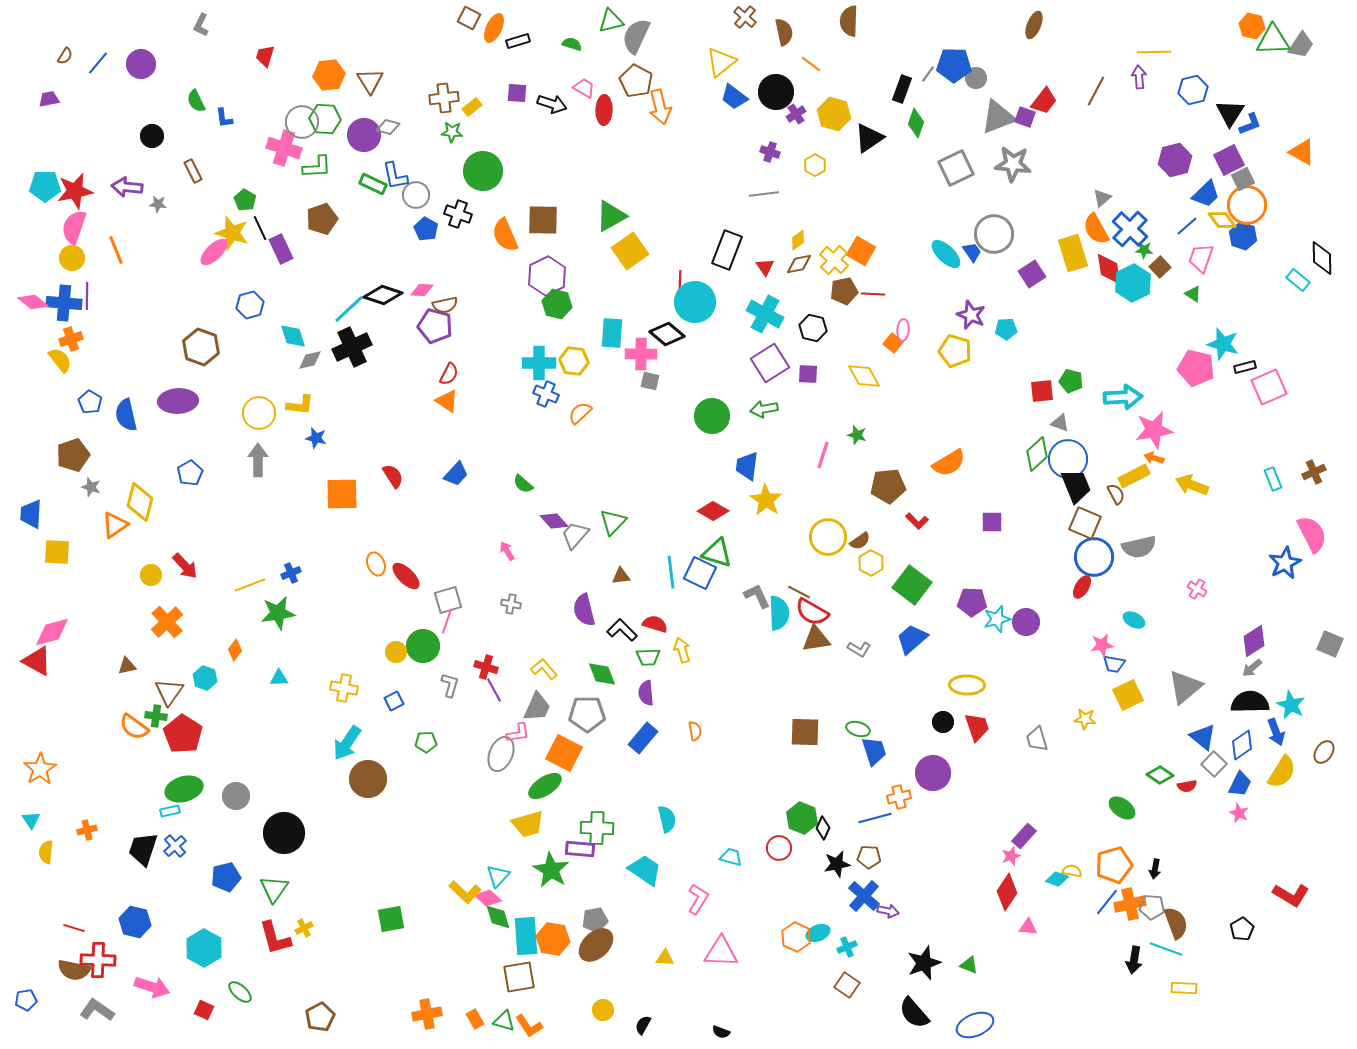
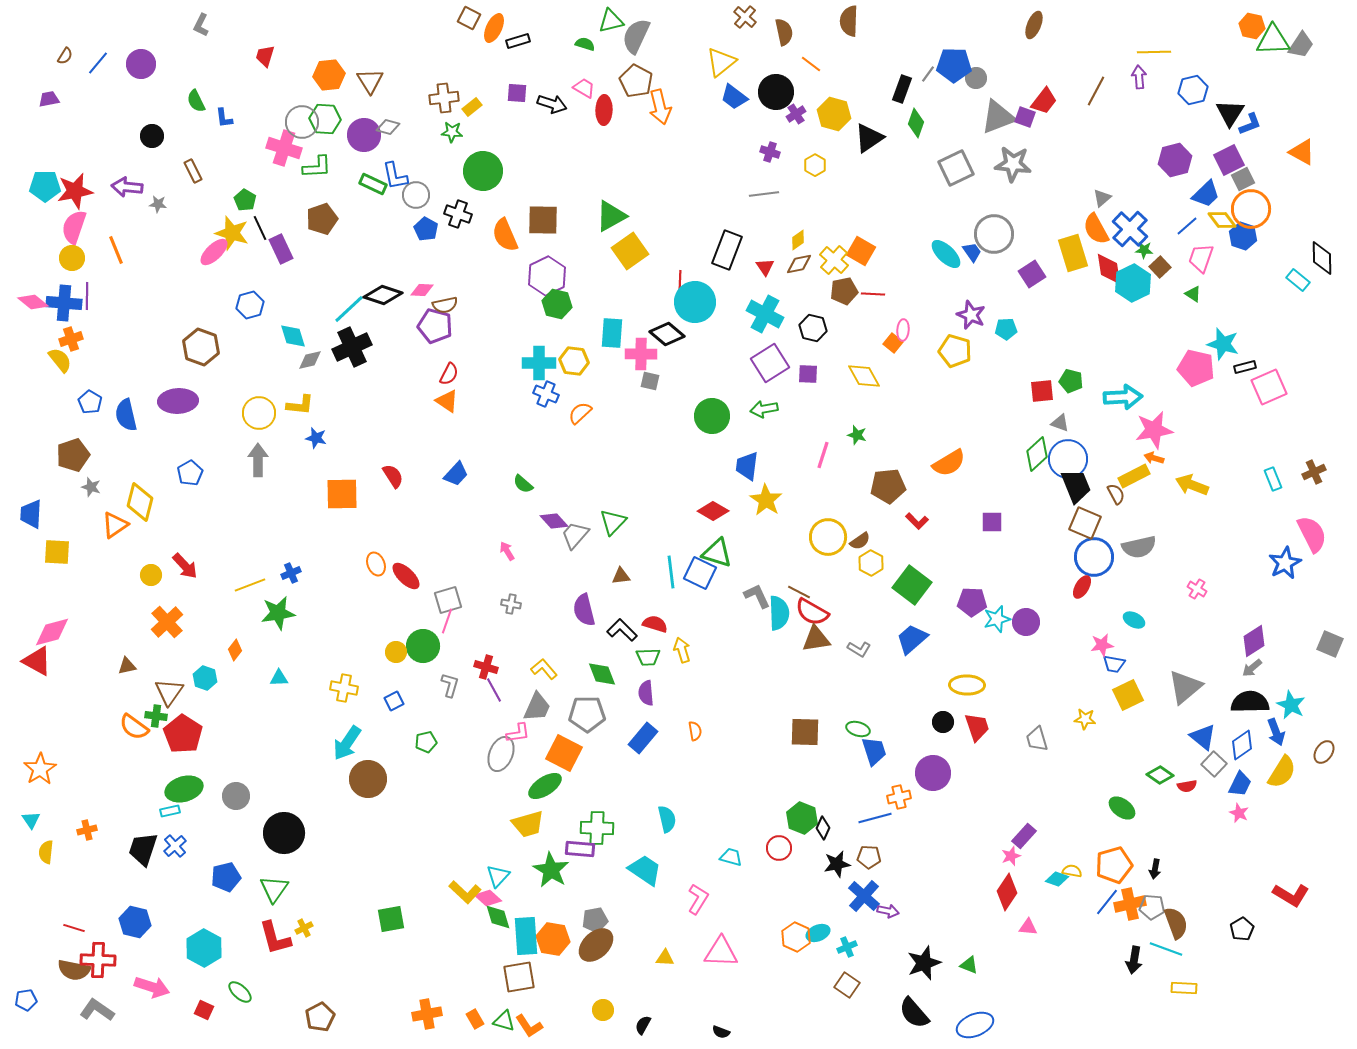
green semicircle at (572, 44): moved 13 px right
orange circle at (1247, 205): moved 4 px right, 4 px down
green pentagon at (426, 742): rotated 10 degrees counterclockwise
